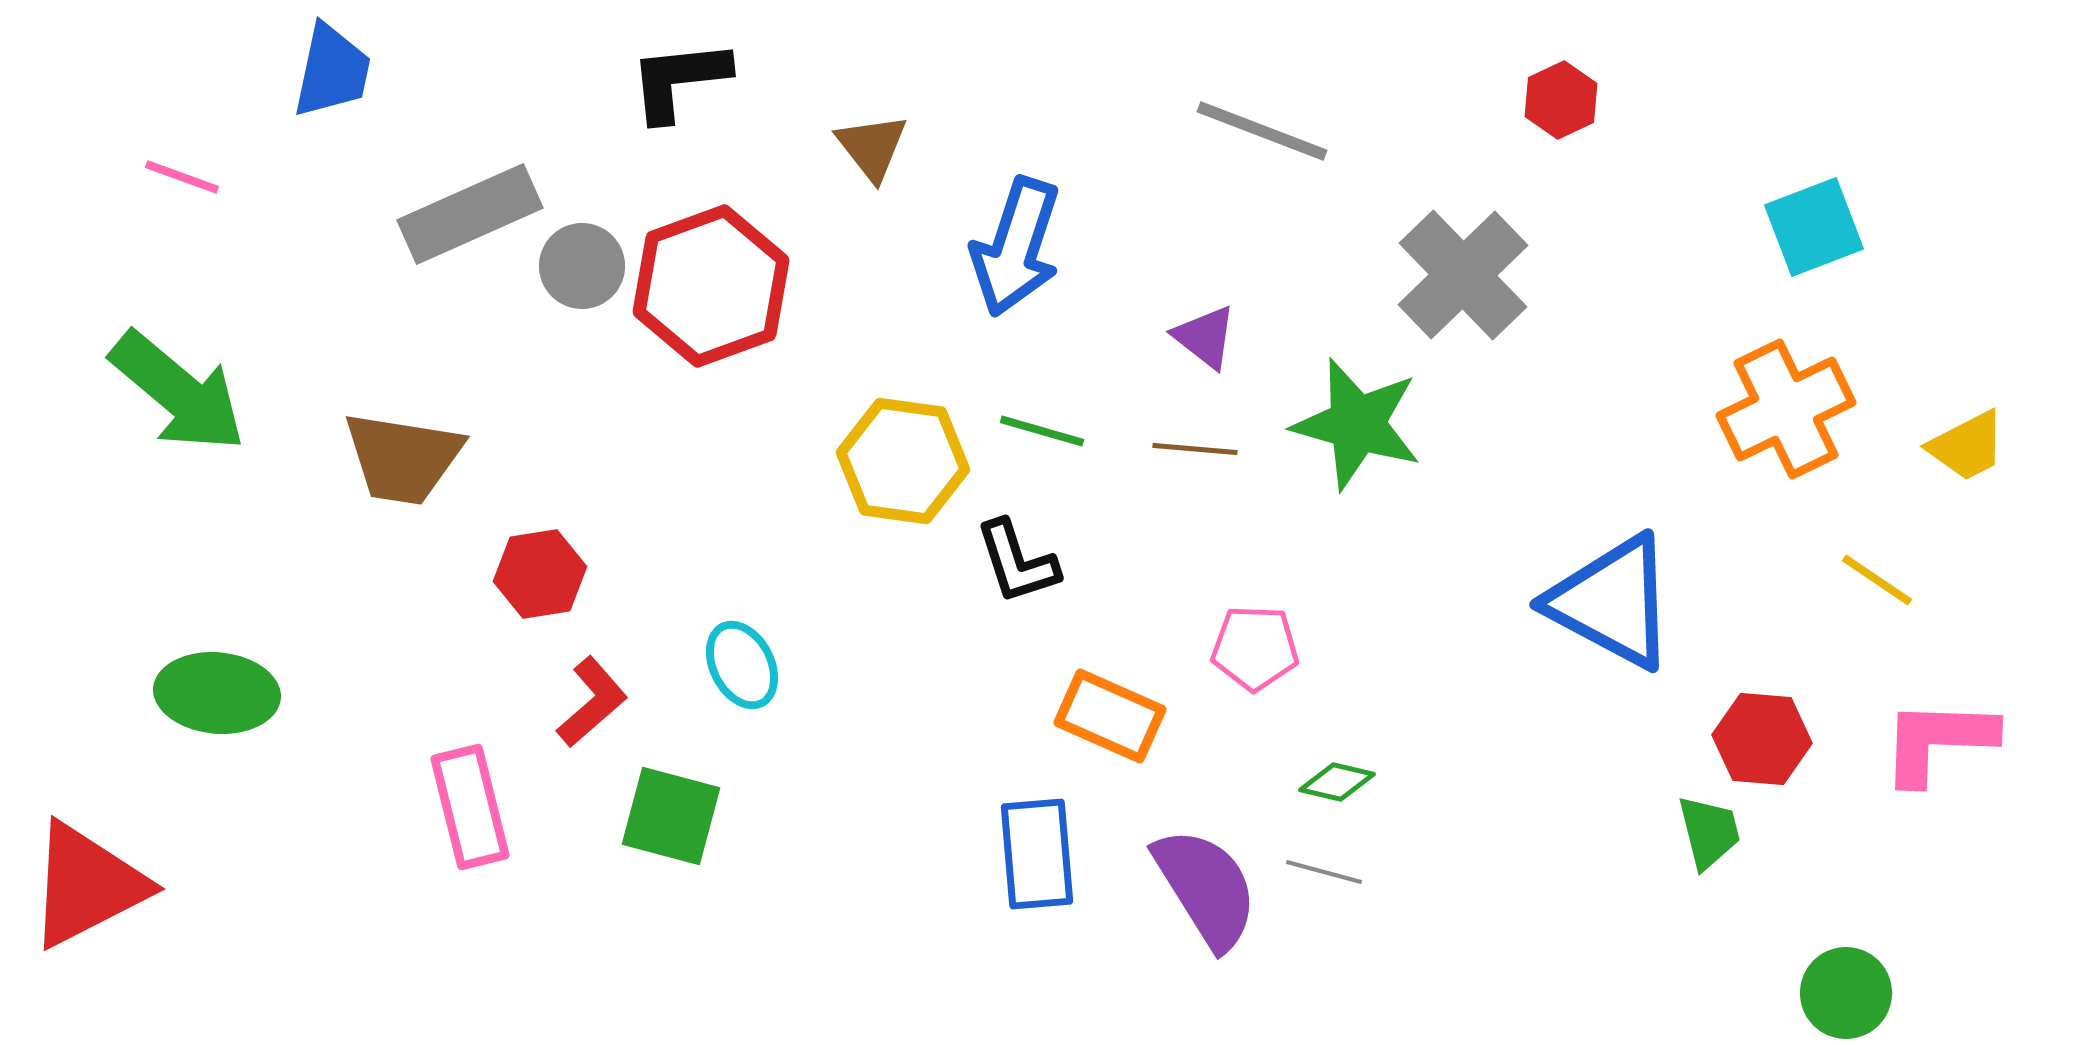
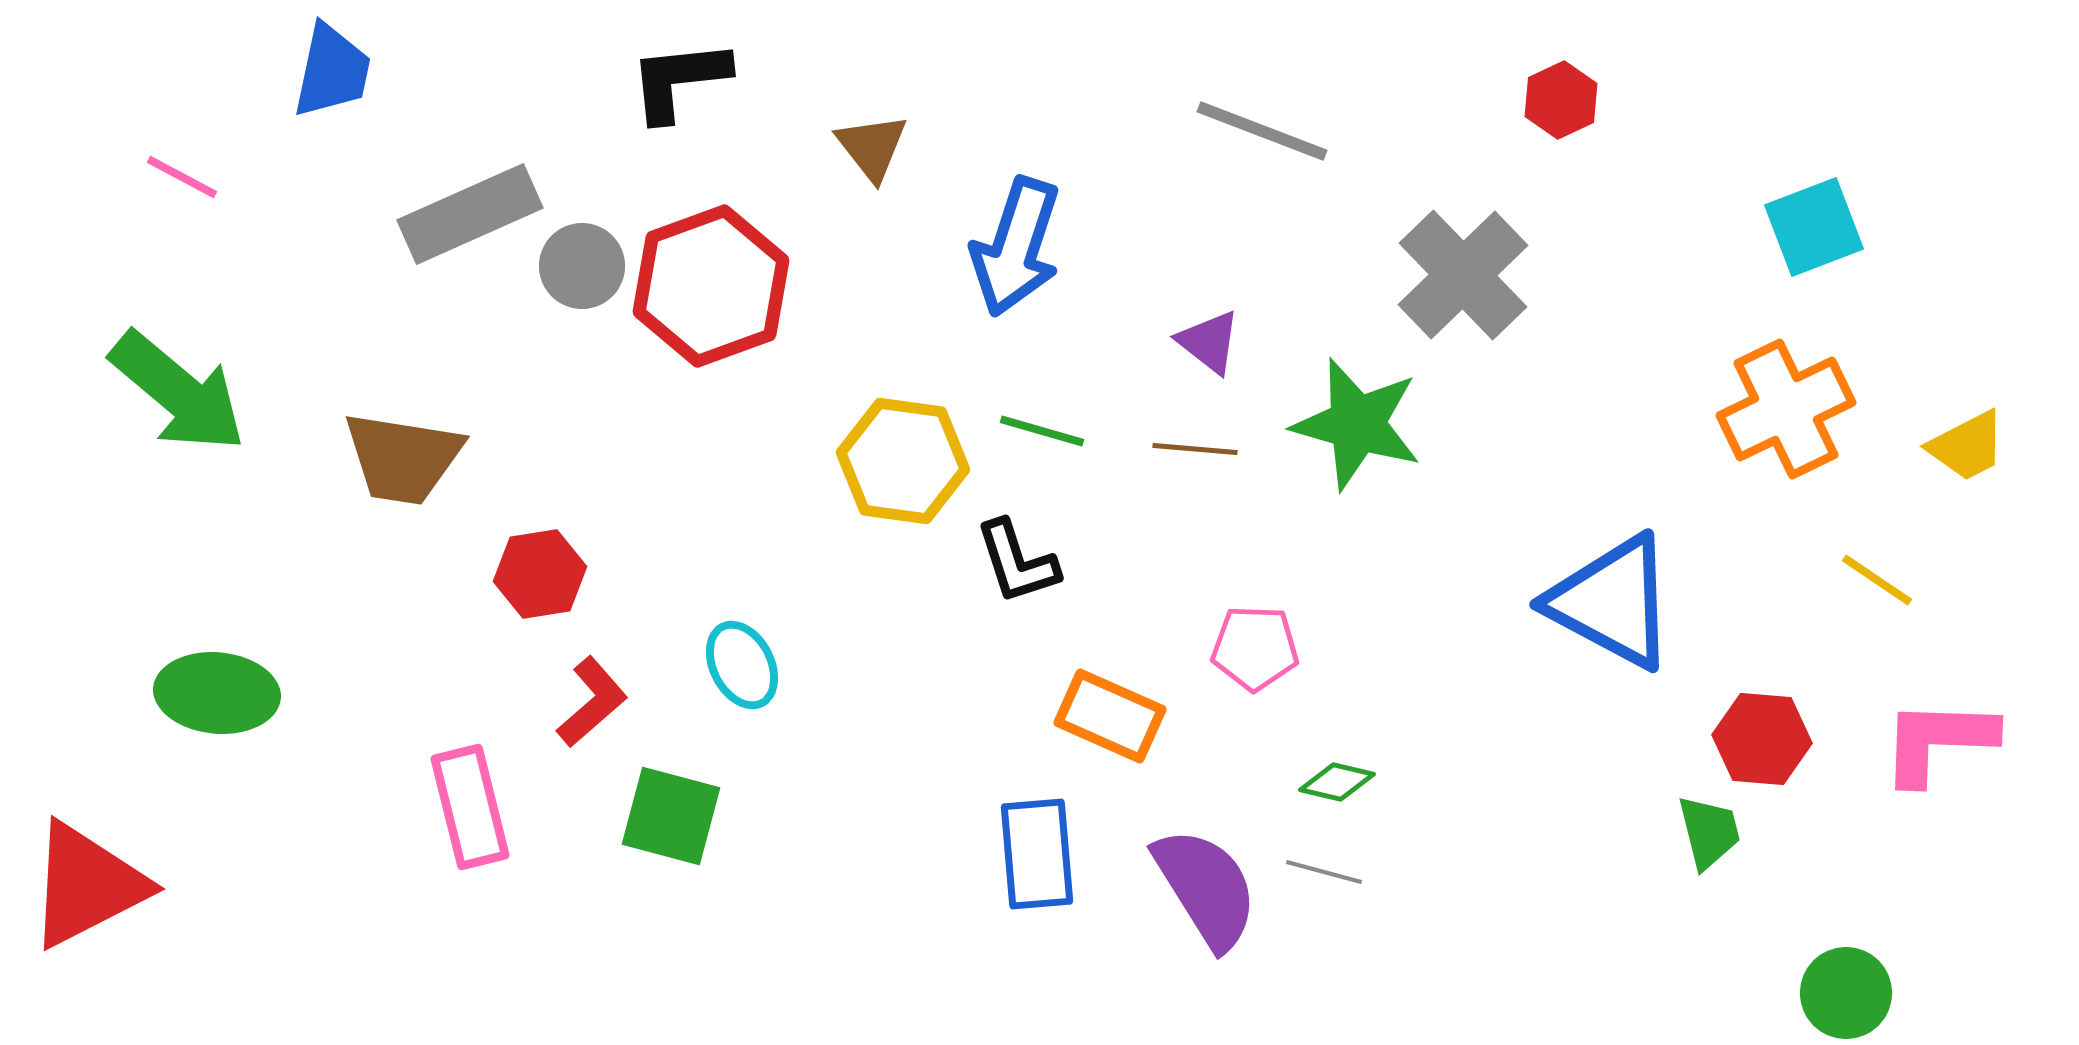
pink line at (182, 177): rotated 8 degrees clockwise
purple triangle at (1205, 337): moved 4 px right, 5 px down
